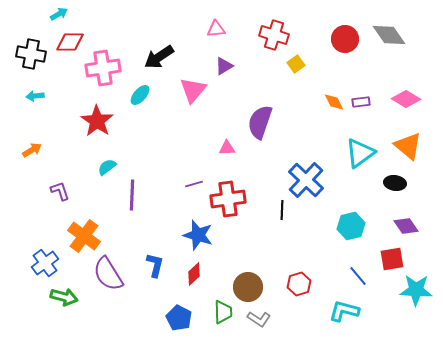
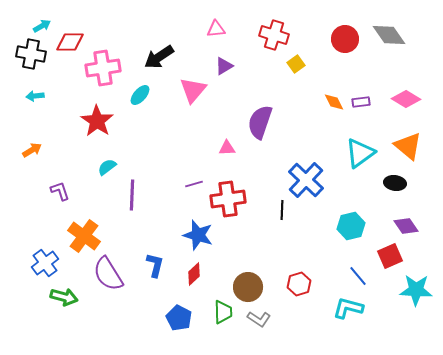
cyan arrow at (59, 14): moved 17 px left, 12 px down
red square at (392, 259): moved 2 px left, 3 px up; rotated 15 degrees counterclockwise
cyan L-shape at (344, 311): moved 4 px right, 3 px up
